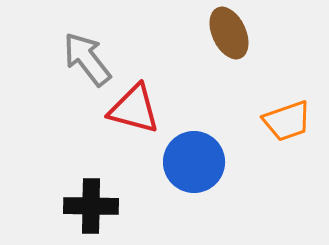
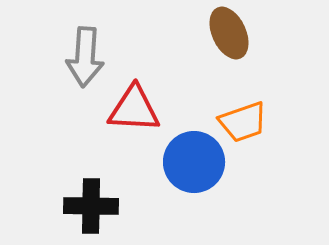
gray arrow: moved 2 px left, 2 px up; rotated 138 degrees counterclockwise
red triangle: rotated 12 degrees counterclockwise
orange trapezoid: moved 44 px left, 1 px down
